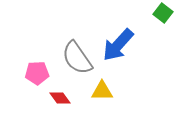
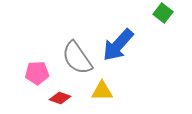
red diamond: rotated 35 degrees counterclockwise
